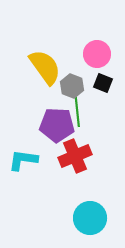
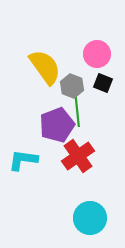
purple pentagon: rotated 24 degrees counterclockwise
red cross: moved 3 px right; rotated 12 degrees counterclockwise
